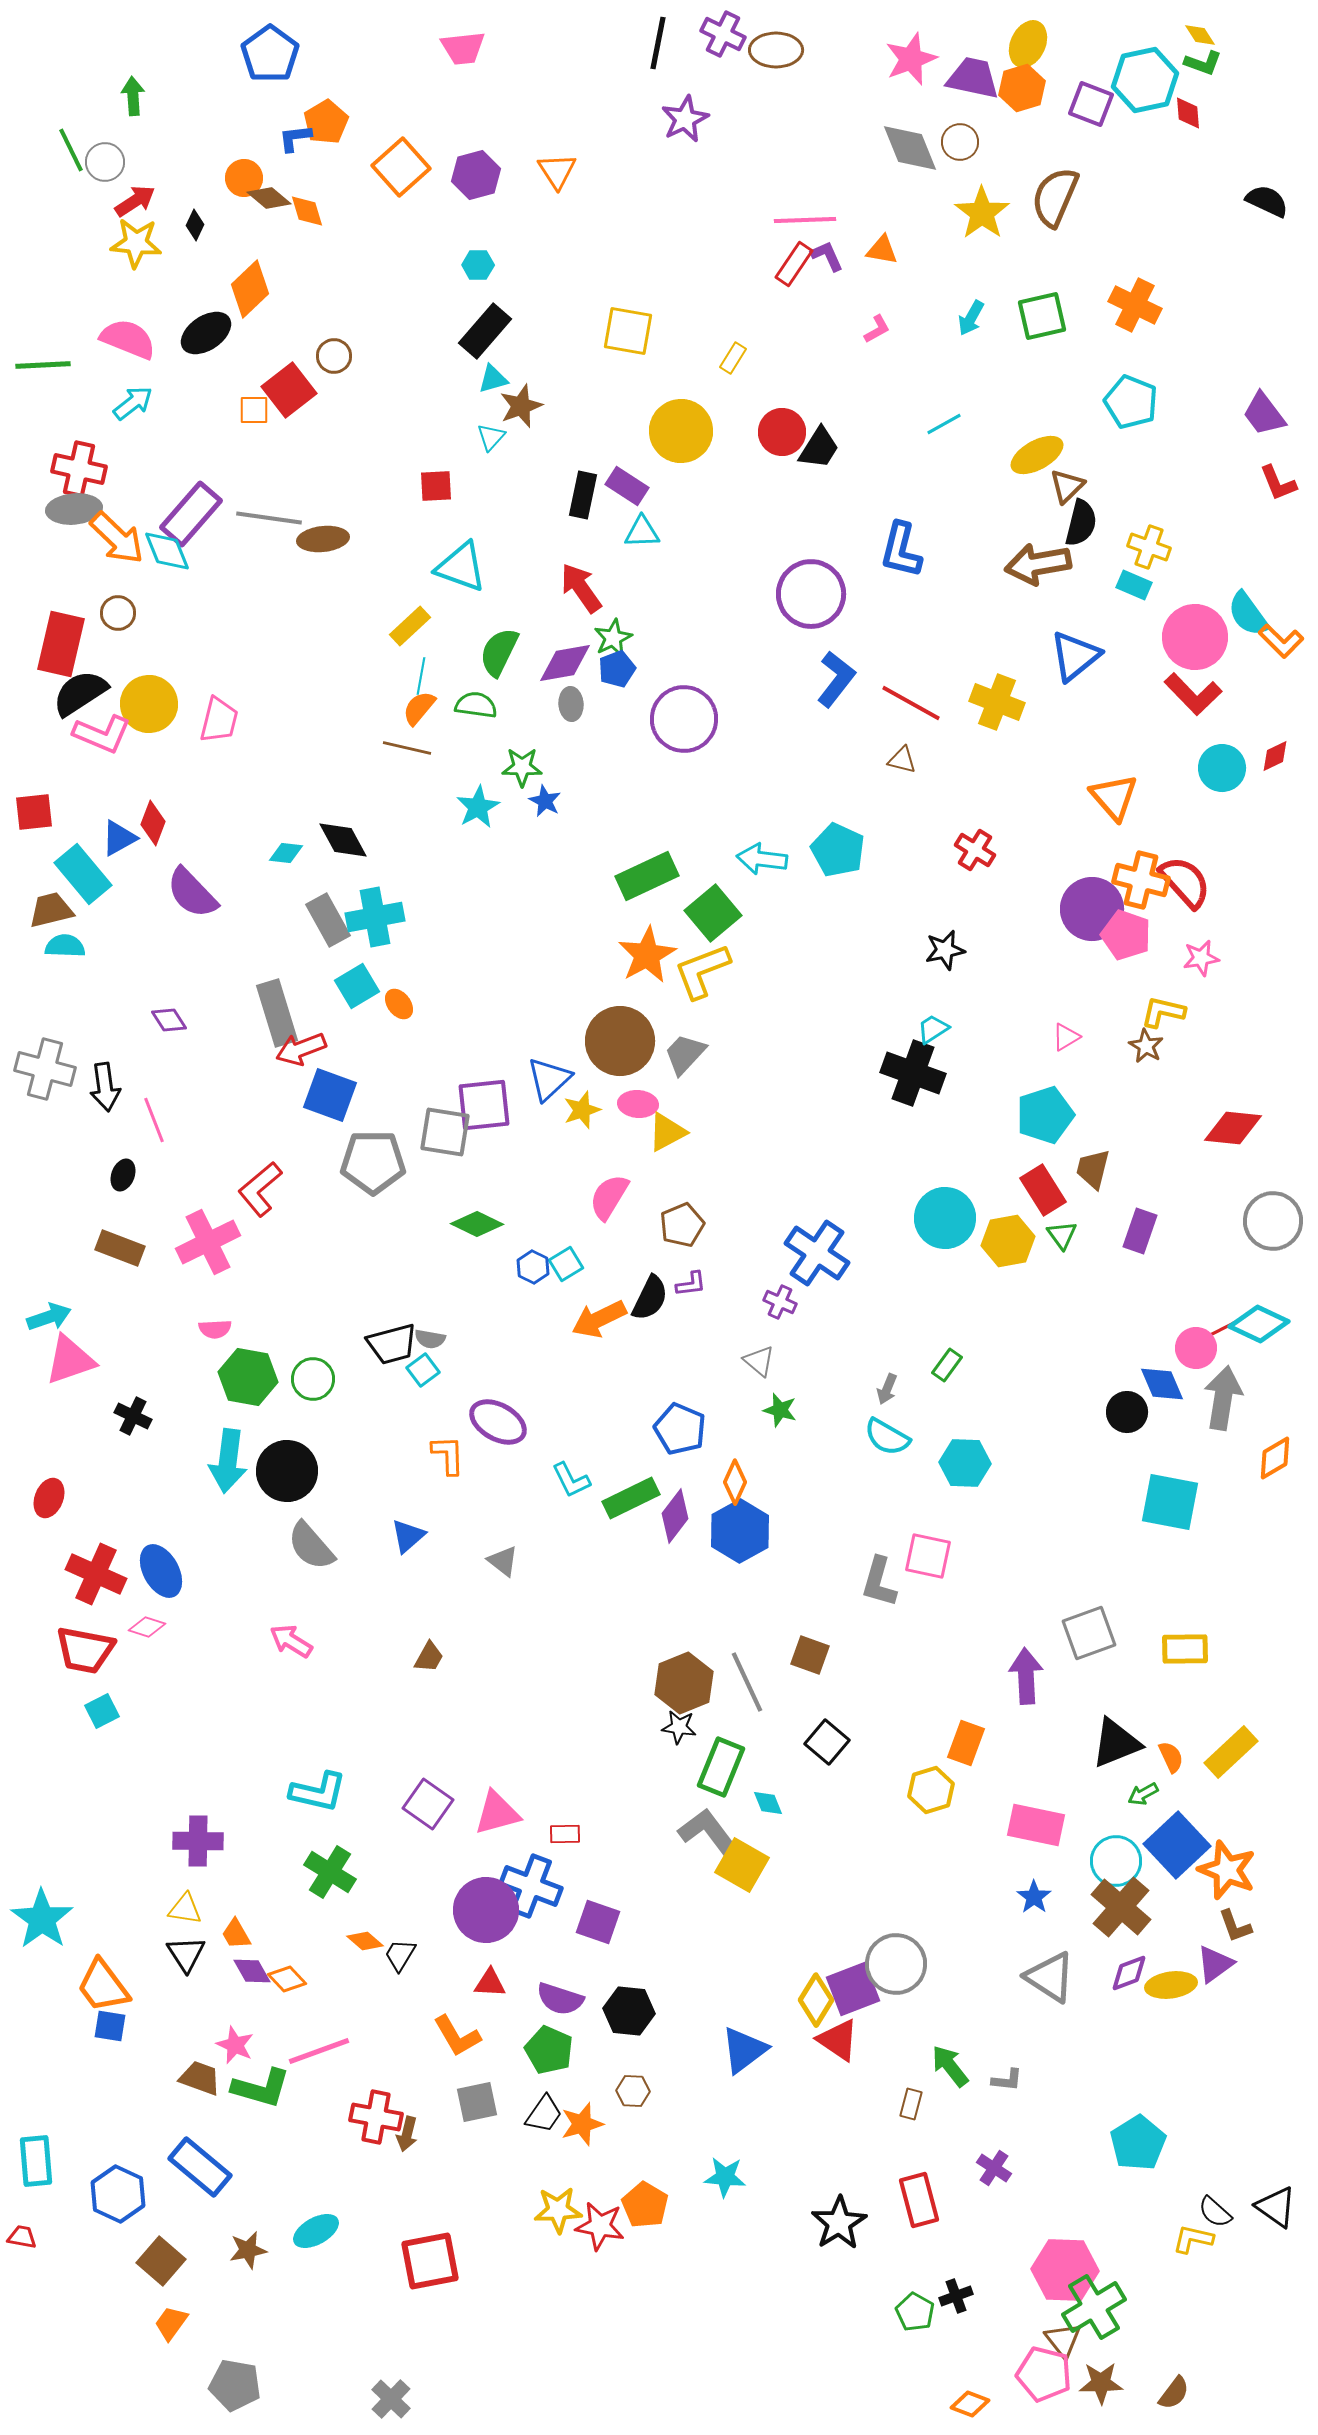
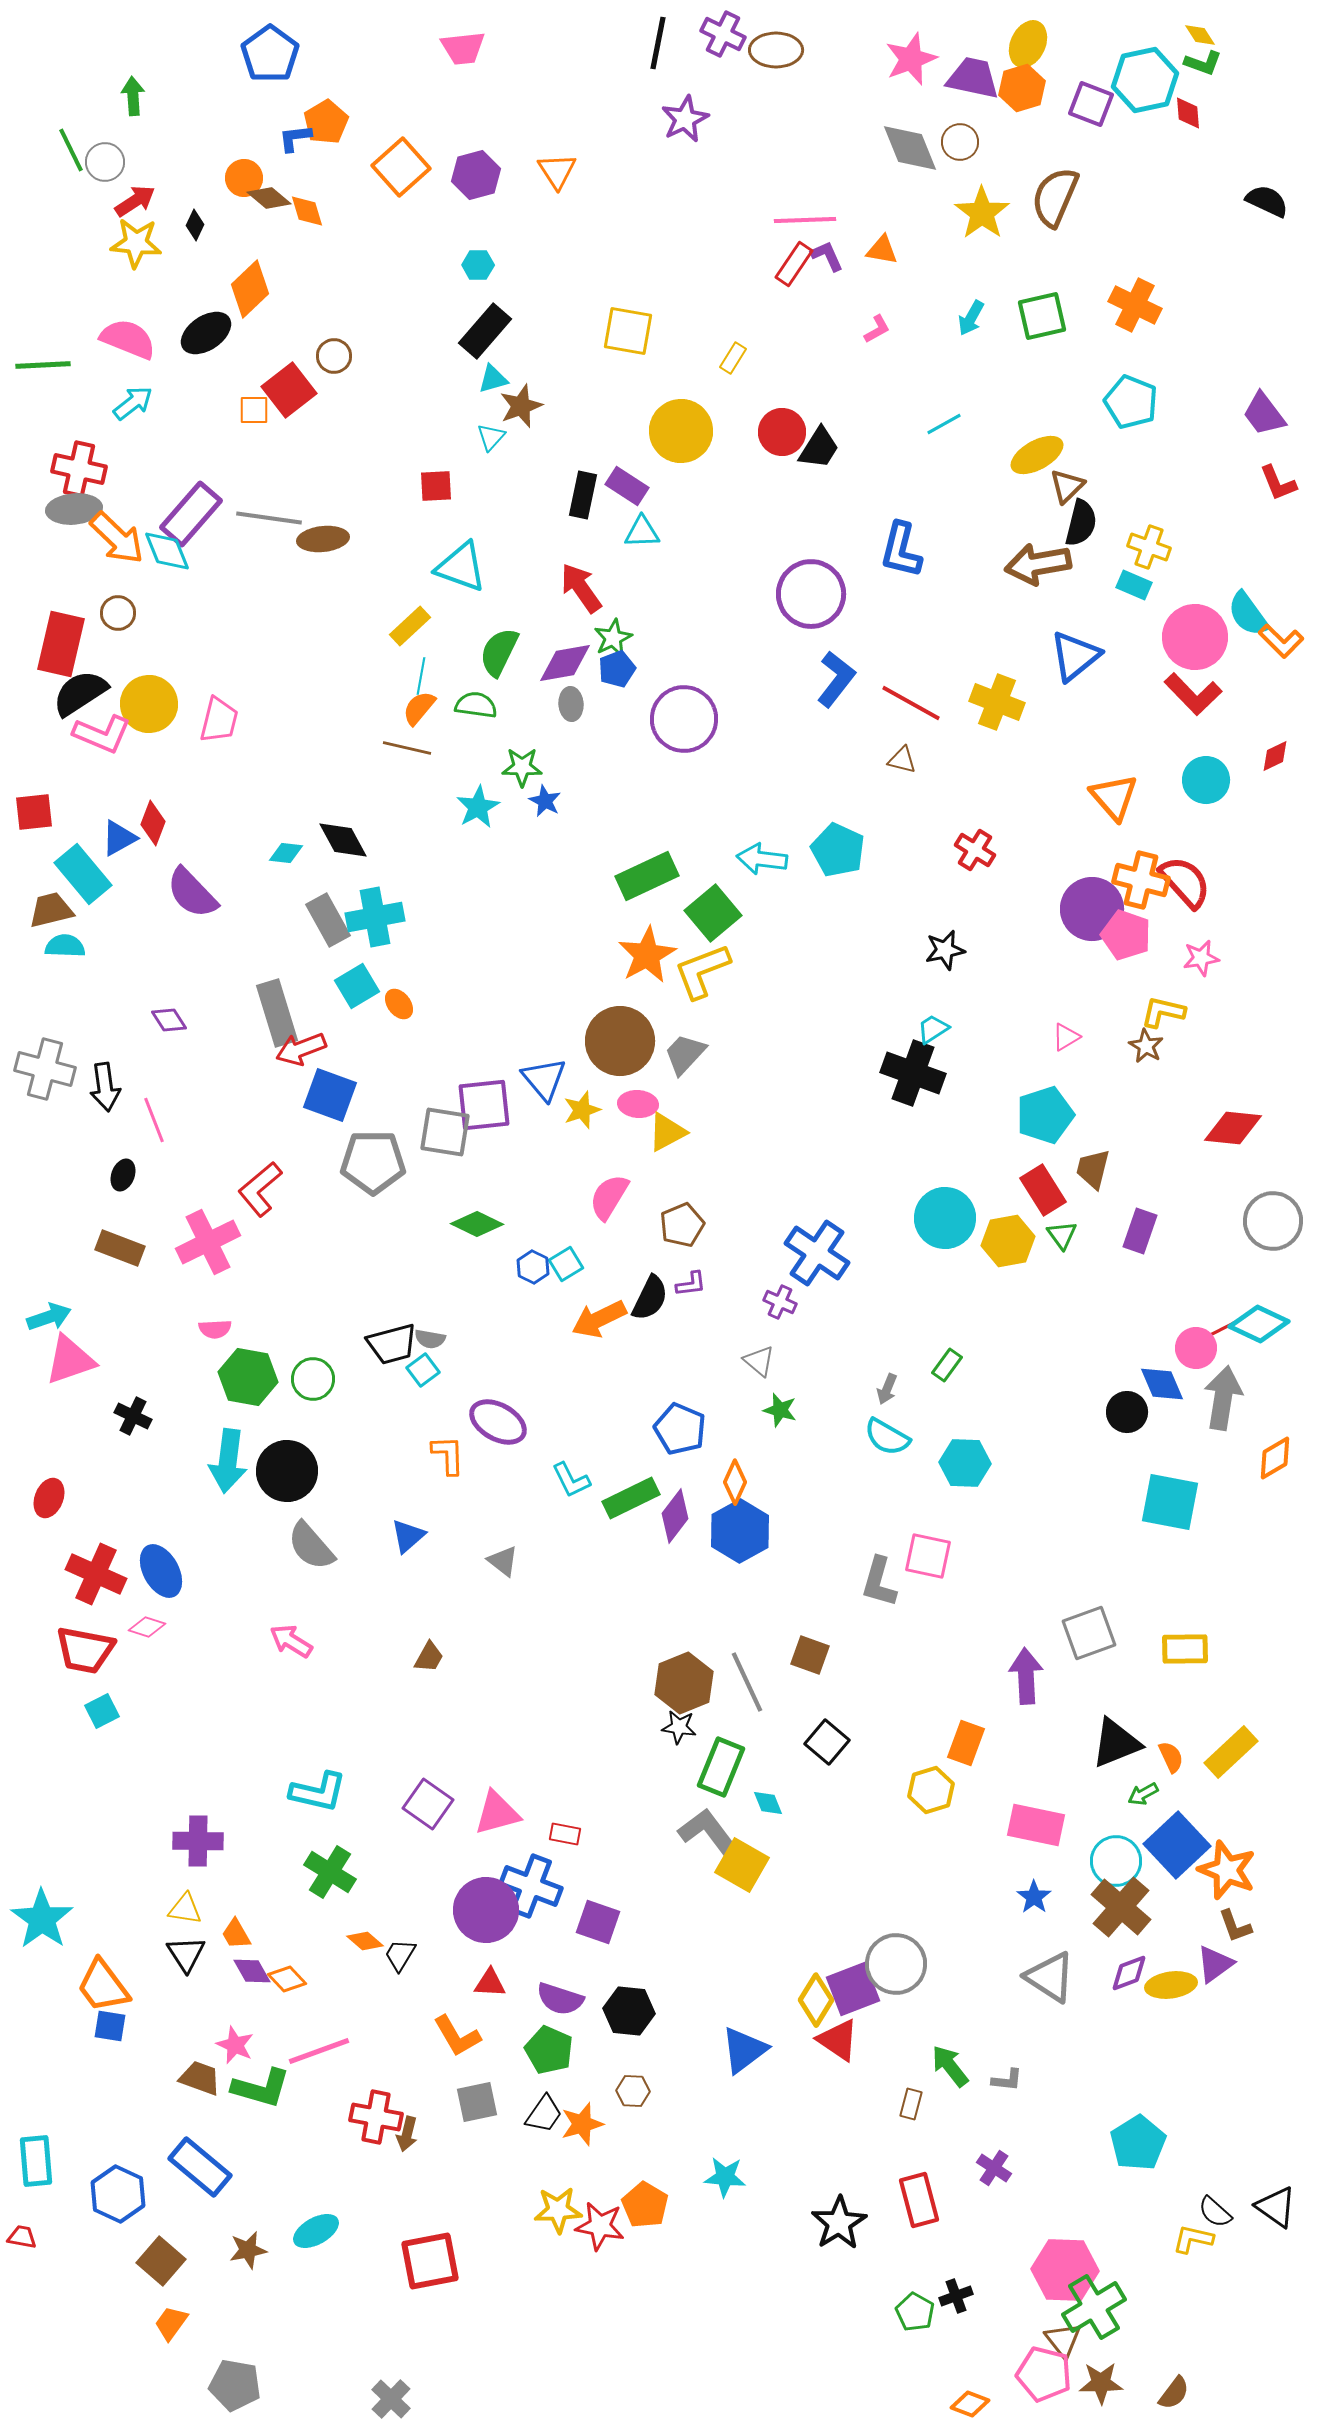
cyan circle at (1222, 768): moved 16 px left, 12 px down
blue triangle at (549, 1079): moved 5 px left; rotated 27 degrees counterclockwise
red rectangle at (565, 1834): rotated 12 degrees clockwise
